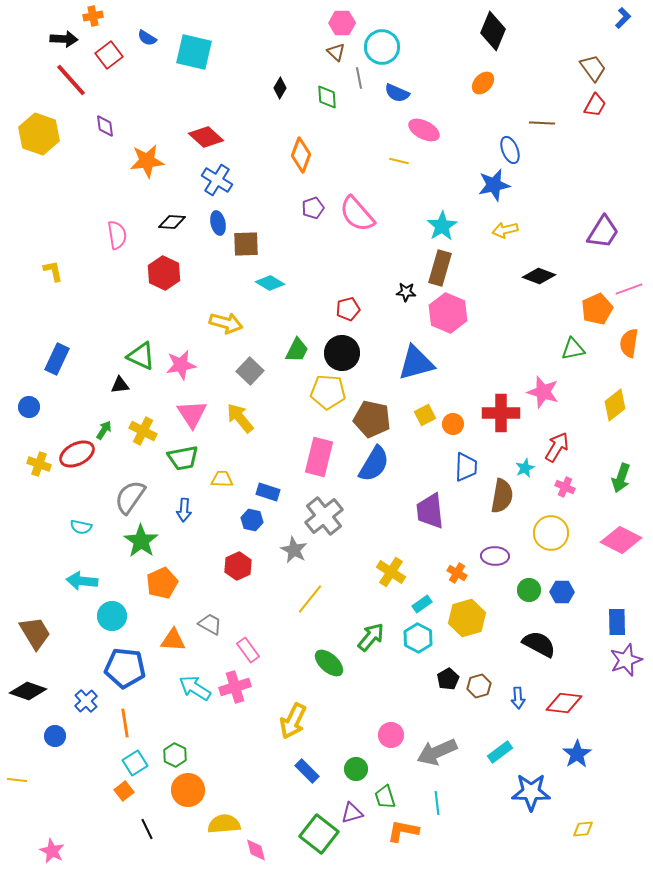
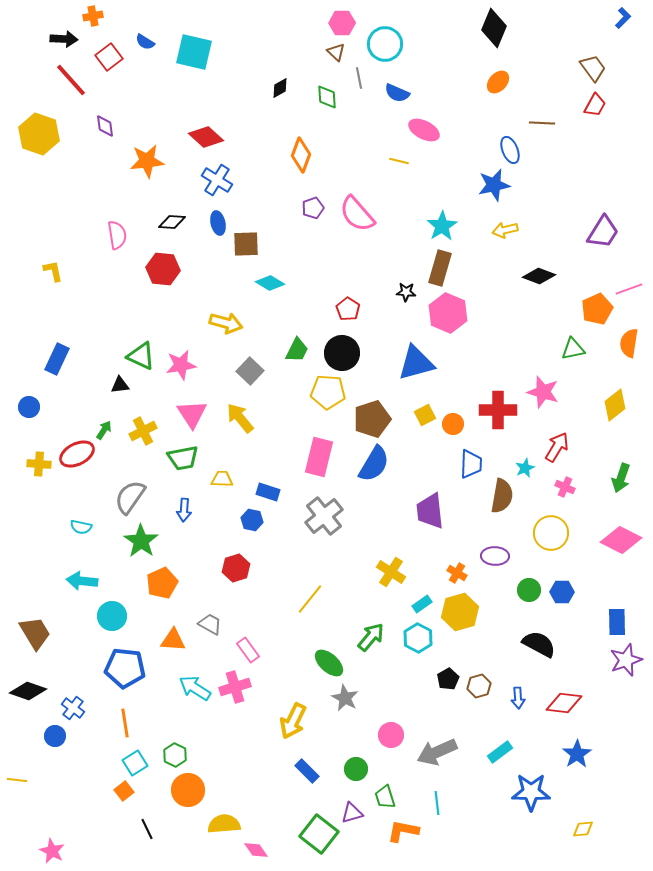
black diamond at (493, 31): moved 1 px right, 3 px up
blue semicircle at (147, 38): moved 2 px left, 4 px down
cyan circle at (382, 47): moved 3 px right, 3 px up
red square at (109, 55): moved 2 px down
orange ellipse at (483, 83): moved 15 px right, 1 px up
black diamond at (280, 88): rotated 30 degrees clockwise
red hexagon at (164, 273): moved 1 px left, 4 px up; rotated 20 degrees counterclockwise
red pentagon at (348, 309): rotated 25 degrees counterclockwise
red cross at (501, 413): moved 3 px left, 3 px up
brown pentagon at (372, 419): rotated 30 degrees counterclockwise
yellow cross at (143, 431): rotated 36 degrees clockwise
yellow cross at (39, 464): rotated 15 degrees counterclockwise
blue trapezoid at (466, 467): moved 5 px right, 3 px up
gray star at (294, 550): moved 51 px right, 148 px down
red hexagon at (238, 566): moved 2 px left, 2 px down; rotated 8 degrees clockwise
yellow hexagon at (467, 618): moved 7 px left, 6 px up
blue cross at (86, 701): moved 13 px left, 7 px down; rotated 10 degrees counterclockwise
pink diamond at (256, 850): rotated 20 degrees counterclockwise
